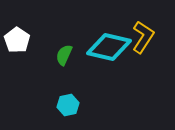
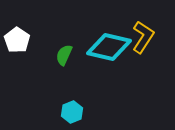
cyan hexagon: moved 4 px right, 7 px down; rotated 10 degrees counterclockwise
